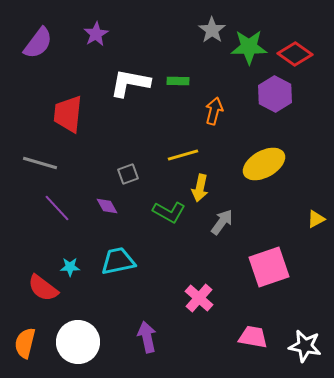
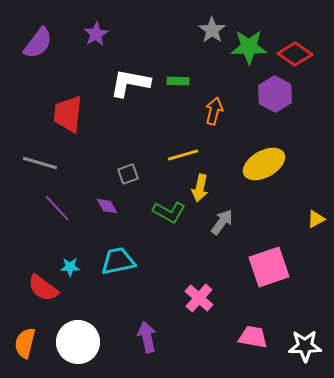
white star: rotated 12 degrees counterclockwise
